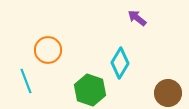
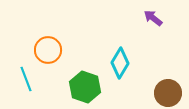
purple arrow: moved 16 px right
cyan line: moved 2 px up
green hexagon: moved 5 px left, 3 px up
